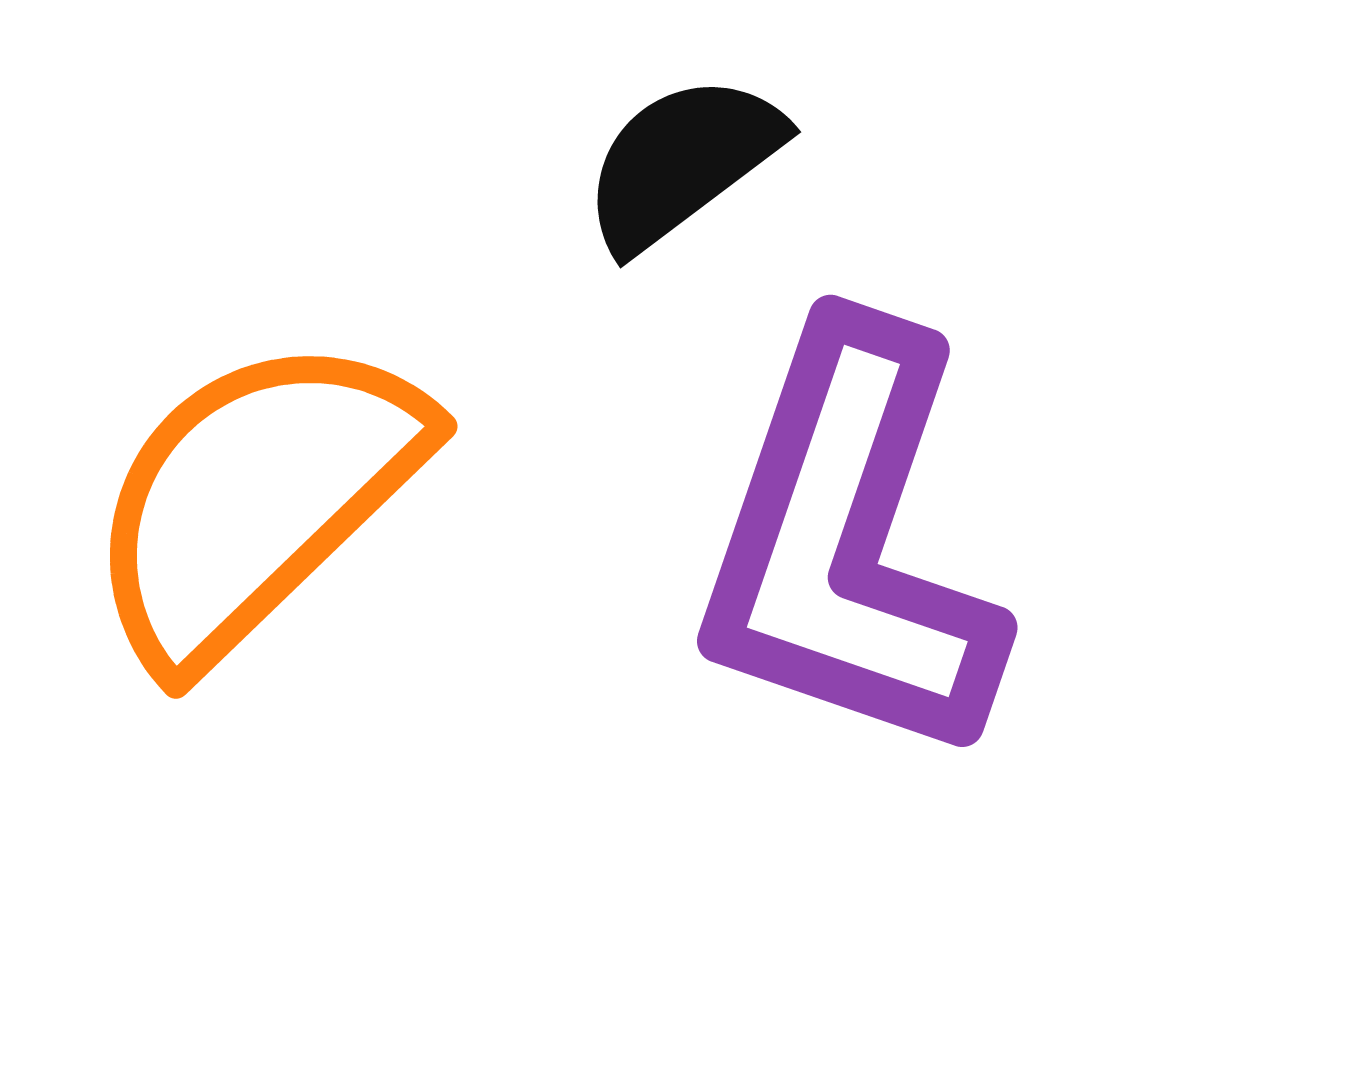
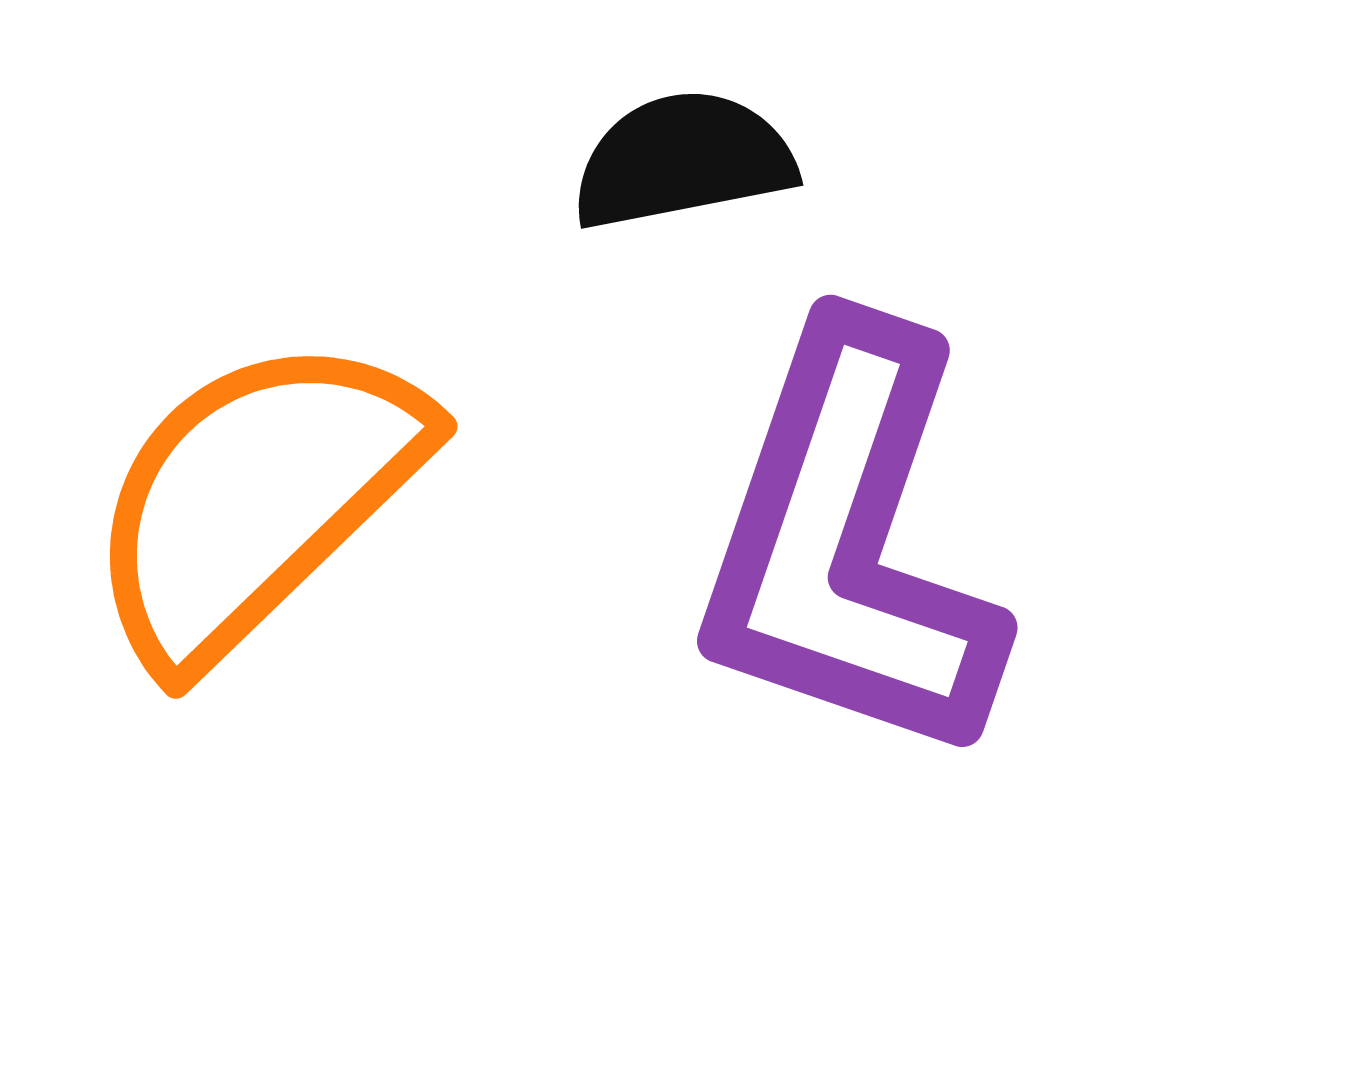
black semicircle: moved 1 px right, 2 px up; rotated 26 degrees clockwise
